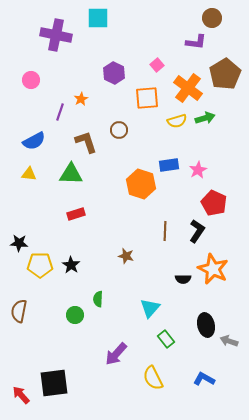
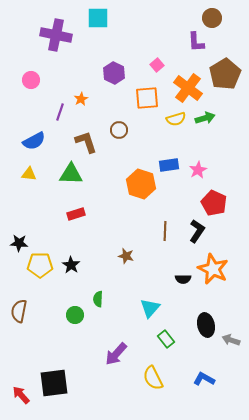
purple L-shape at (196, 42): rotated 80 degrees clockwise
yellow semicircle at (177, 121): moved 1 px left, 2 px up
gray arrow at (229, 341): moved 2 px right, 1 px up
